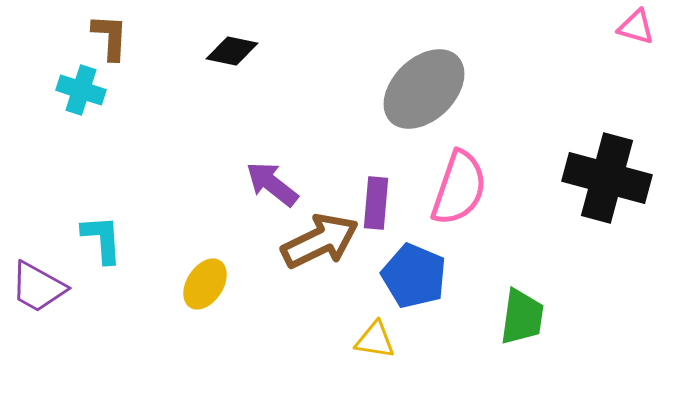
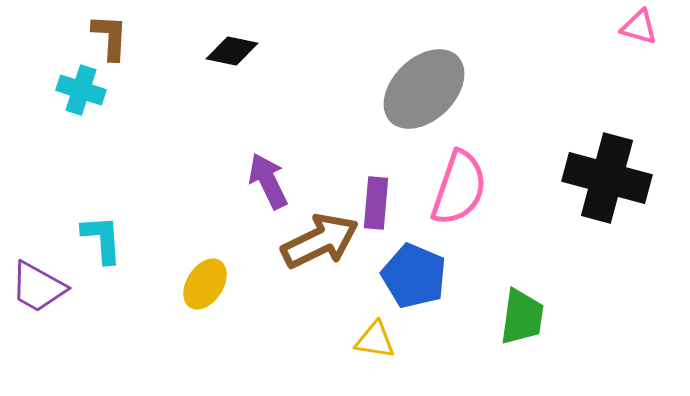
pink triangle: moved 3 px right
purple arrow: moved 4 px left, 3 px up; rotated 26 degrees clockwise
